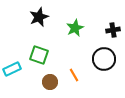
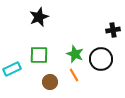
green star: moved 26 px down; rotated 24 degrees counterclockwise
green square: rotated 18 degrees counterclockwise
black circle: moved 3 px left
